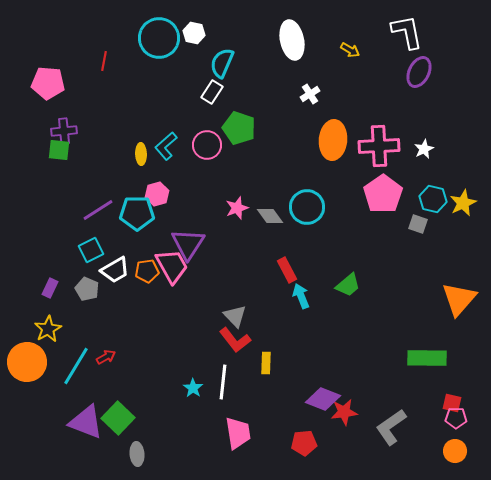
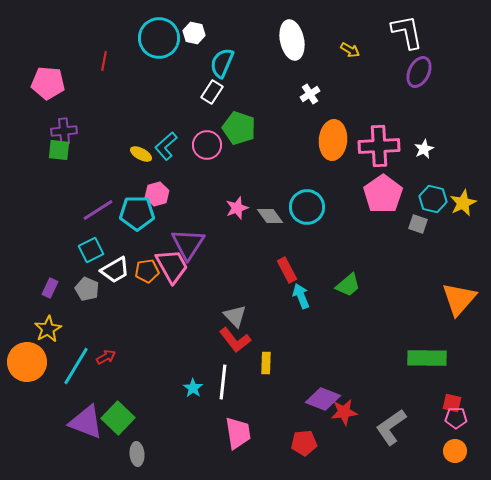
yellow ellipse at (141, 154): rotated 60 degrees counterclockwise
